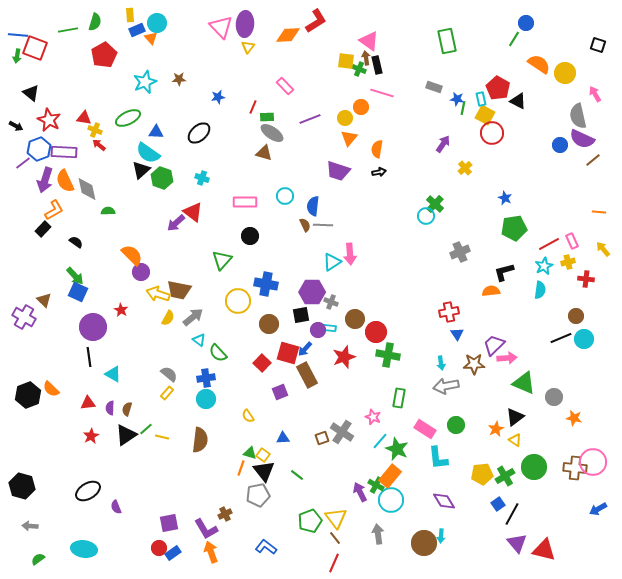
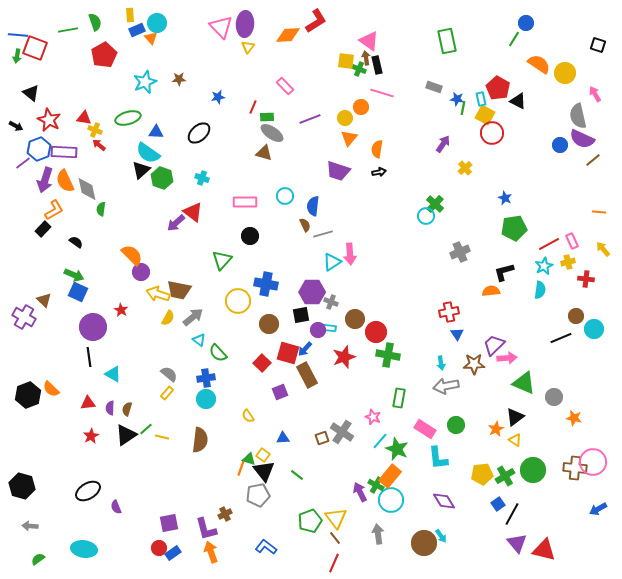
green semicircle at (95, 22): rotated 36 degrees counterclockwise
green ellipse at (128, 118): rotated 10 degrees clockwise
green semicircle at (108, 211): moved 7 px left, 2 px up; rotated 80 degrees counterclockwise
gray line at (323, 225): moved 9 px down; rotated 18 degrees counterclockwise
green arrow at (75, 276): moved 1 px left, 1 px up; rotated 24 degrees counterclockwise
cyan circle at (584, 339): moved 10 px right, 10 px up
green triangle at (250, 453): moved 1 px left, 6 px down
green circle at (534, 467): moved 1 px left, 3 px down
purple L-shape at (206, 529): rotated 15 degrees clockwise
cyan arrow at (441, 536): rotated 40 degrees counterclockwise
